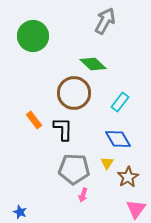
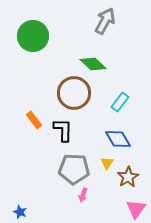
black L-shape: moved 1 px down
